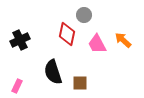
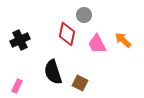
brown square: rotated 28 degrees clockwise
